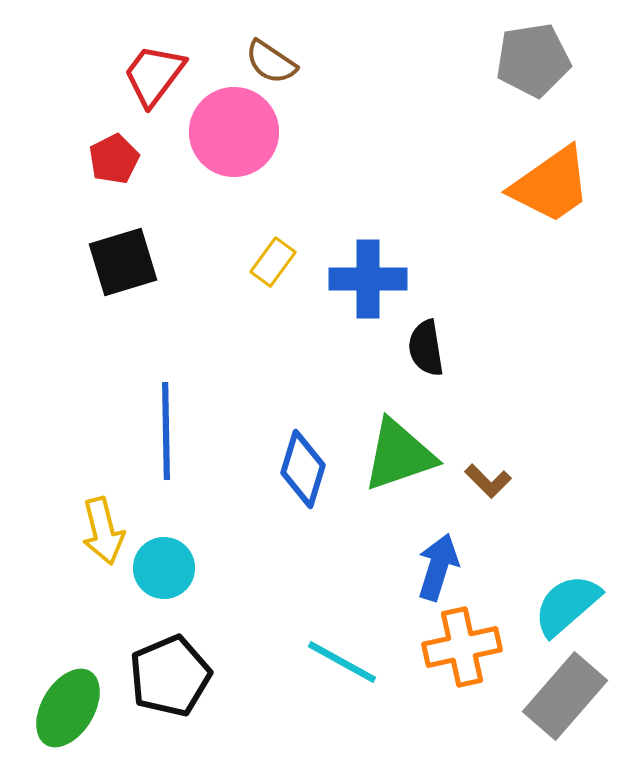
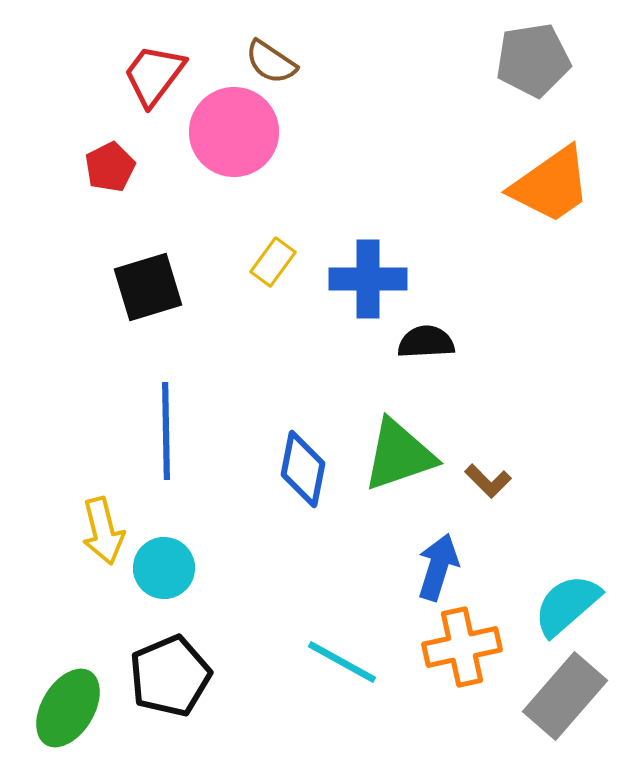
red pentagon: moved 4 px left, 8 px down
black square: moved 25 px right, 25 px down
black semicircle: moved 6 px up; rotated 96 degrees clockwise
blue diamond: rotated 6 degrees counterclockwise
